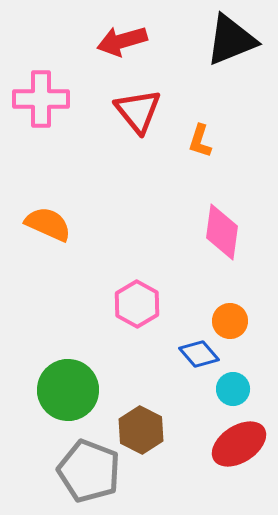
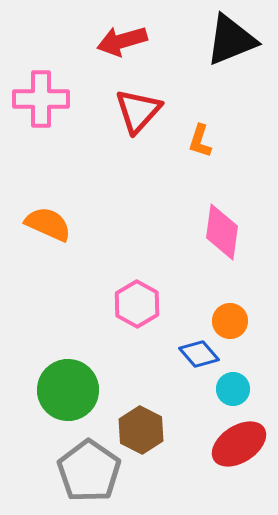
red triangle: rotated 21 degrees clockwise
gray pentagon: rotated 14 degrees clockwise
